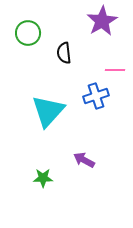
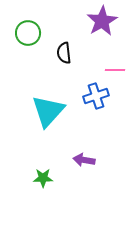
purple arrow: rotated 20 degrees counterclockwise
